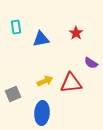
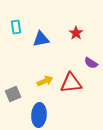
blue ellipse: moved 3 px left, 2 px down
